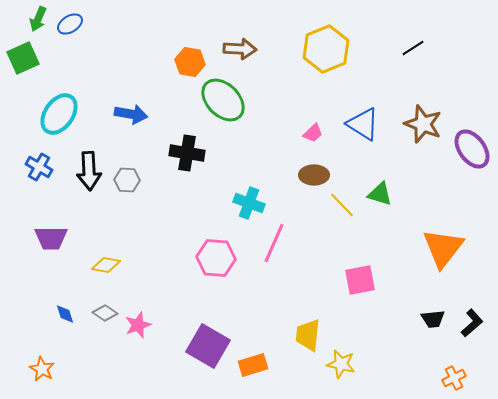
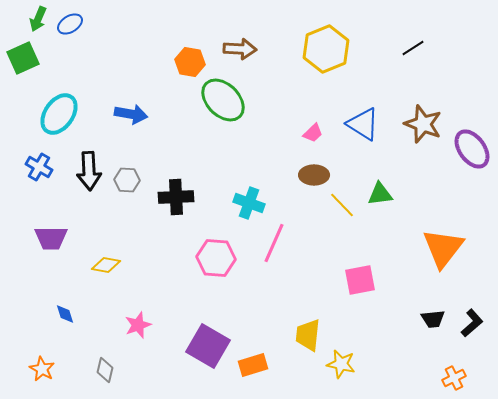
black cross: moved 11 px left, 44 px down; rotated 12 degrees counterclockwise
green triangle: rotated 24 degrees counterclockwise
gray diamond: moved 57 px down; rotated 70 degrees clockwise
